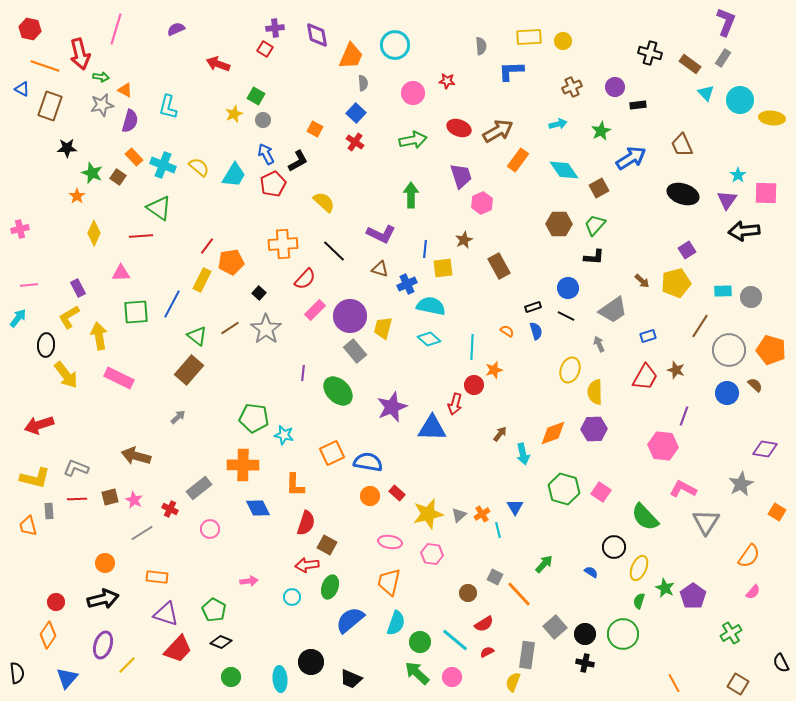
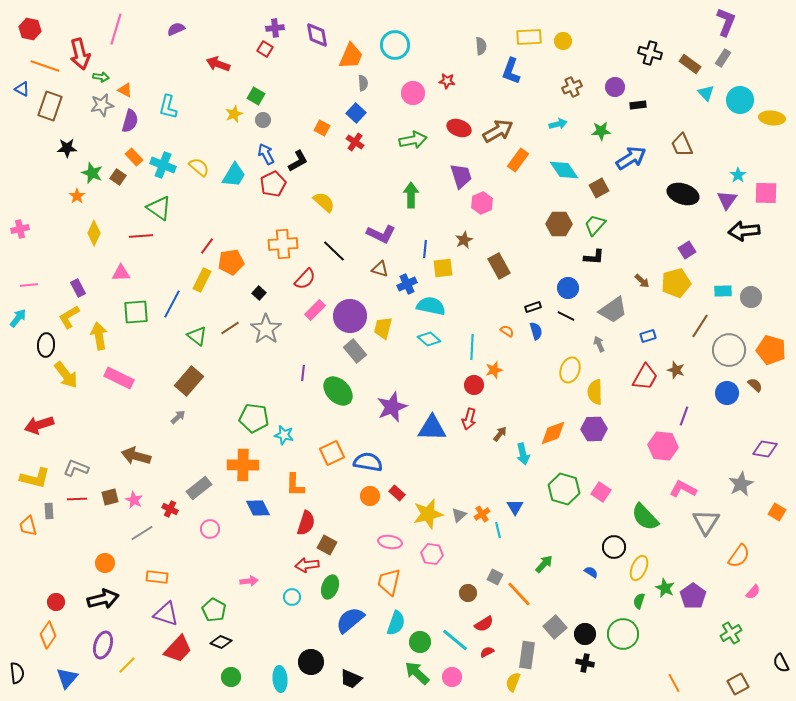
blue L-shape at (511, 71): rotated 68 degrees counterclockwise
orange square at (315, 129): moved 7 px right, 1 px up
green star at (601, 131): rotated 24 degrees clockwise
brown rectangle at (189, 370): moved 11 px down
red arrow at (455, 404): moved 14 px right, 15 px down
orange semicircle at (749, 556): moved 10 px left
brown square at (738, 684): rotated 30 degrees clockwise
